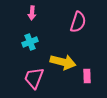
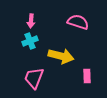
pink arrow: moved 1 px left, 8 px down
pink semicircle: rotated 90 degrees counterclockwise
cyan cross: moved 1 px up
yellow arrow: moved 2 px left, 6 px up
